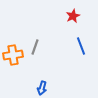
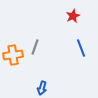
blue line: moved 2 px down
